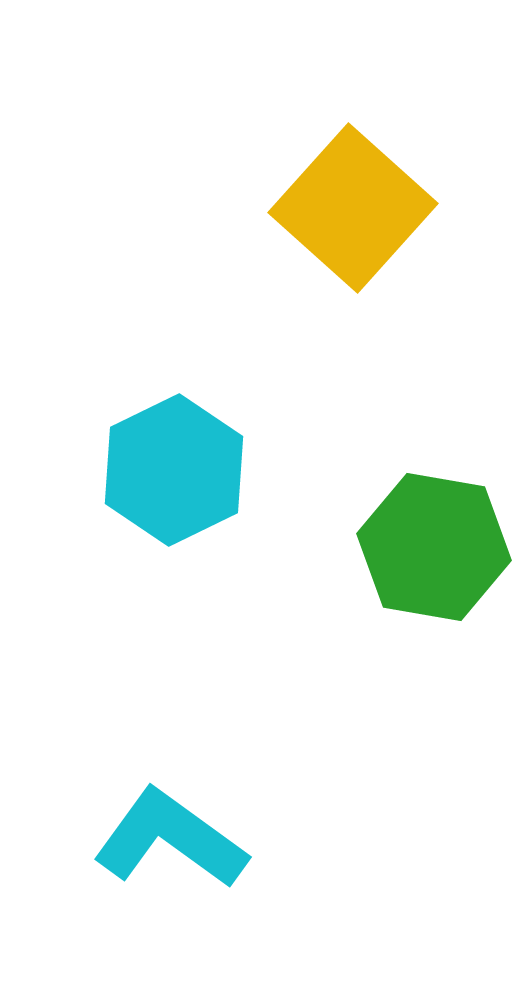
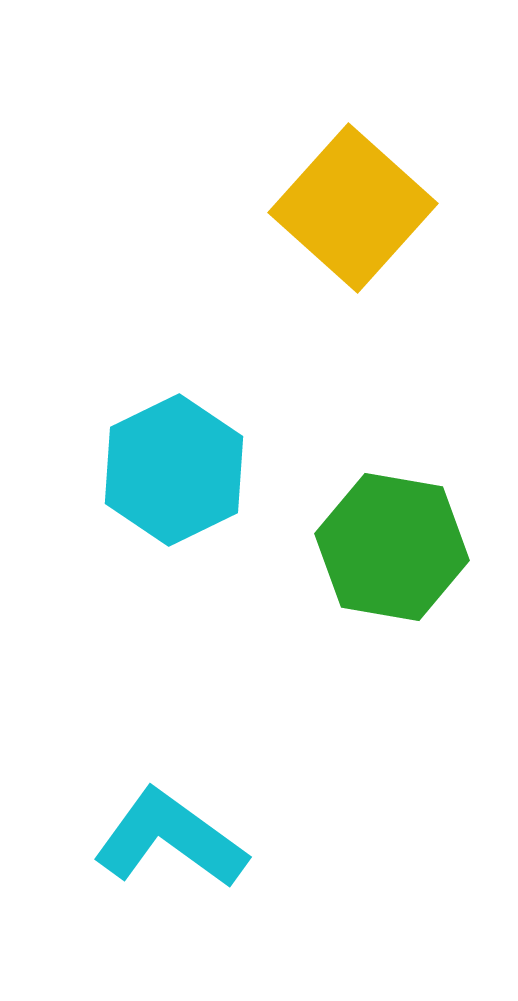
green hexagon: moved 42 px left
